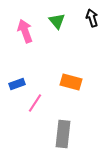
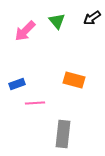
black arrow: rotated 108 degrees counterclockwise
pink arrow: rotated 115 degrees counterclockwise
orange rectangle: moved 3 px right, 2 px up
pink line: rotated 54 degrees clockwise
